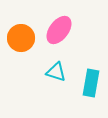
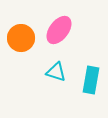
cyan rectangle: moved 3 px up
